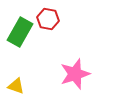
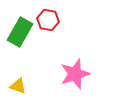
red hexagon: moved 1 px down
yellow triangle: moved 2 px right
